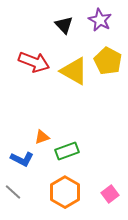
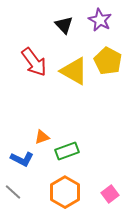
red arrow: rotated 32 degrees clockwise
